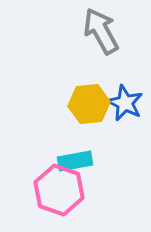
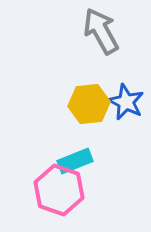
blue star: moved 1 px right, 1 px up
cyan rectangle: rotated 12 degrees counterclockwise
